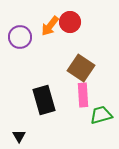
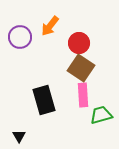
red circle: moved 9 px right, 21 px down
